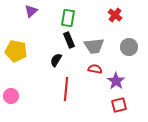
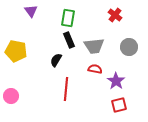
purple triangle: rotated 24 degrees counterclockwise
